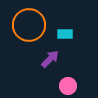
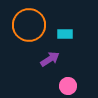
purple arrow: rotated 12 degrees clockwise
